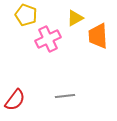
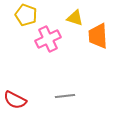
yellow triangle: rotated 48 degrees clockwise
red semicircle: rotated 80 degrees clockwise
